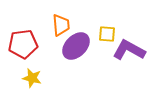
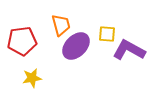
orange trapezoid: rotated 10 degrees counterclockwise
red pentagon: moved 1 px left, 3 px up
yellow star: rotated 24 degrees counterclockwise
